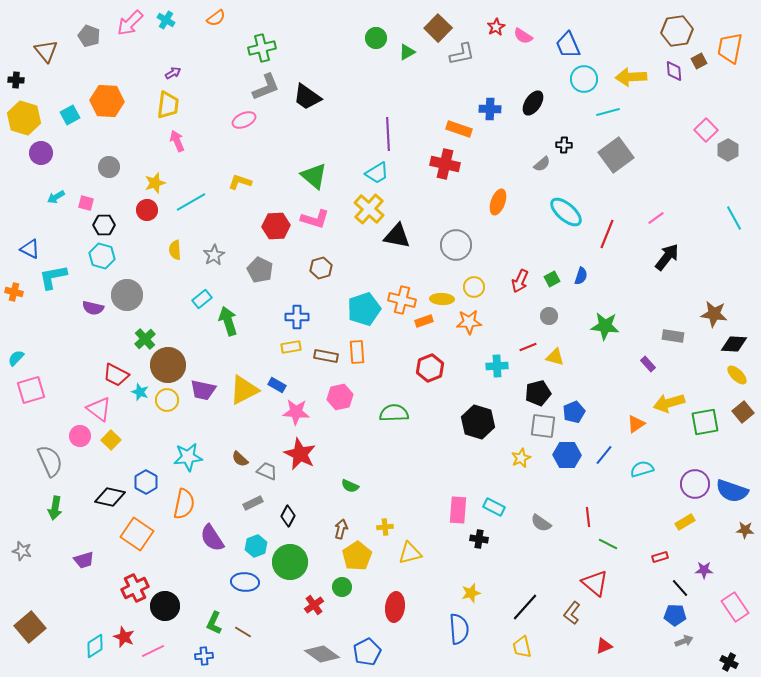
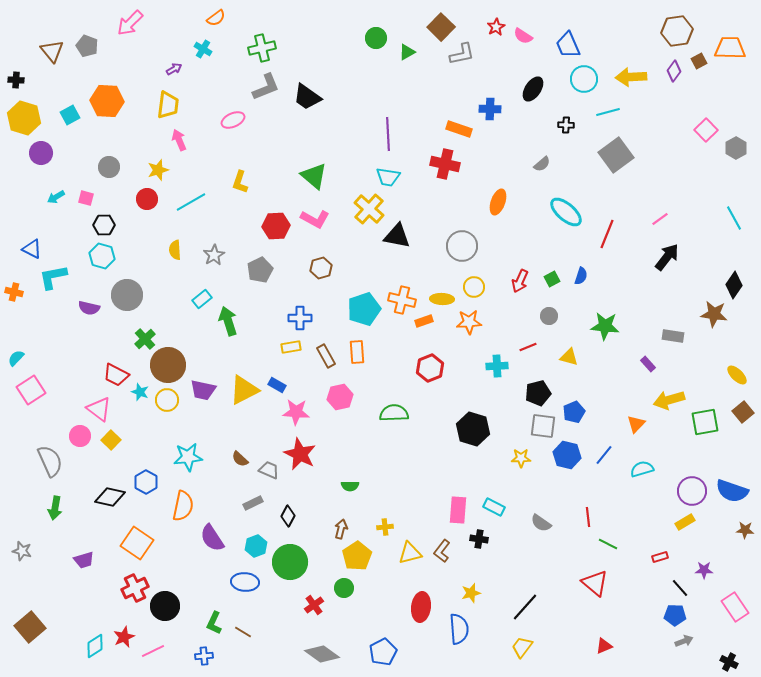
cyan cross at (166, 20): moved 37 px right, 29 px down
brown square at (438, 28): moved 3 px right, 1 px up
gray pentagon at (89, 36): moved 2 px left, 10 px down
orange trapezoid at (730, 48): rotated 80 degrees clockwise
brown triangle at (46, 51): moved 6 px right
purple diamond at (674, 71): rotated 40 degrees clockwise
purple arrow at (173, 73): moved 1 px right, 4 px up
black ellipse at (533, 103): moved 14 px up
pink ellipse at (244, 120): moved 11 px left
pink arrow at (177, 141): moved 2 px right, 1 px up
black cross at (564, 145): moved 2 px right, 20 px up
gray hexagon at (728, 150): moved 8 px right, 2 px up
cyan trapezoid at (377, 173): moved 11 px right, 4 px down; rotated 40 degrees clockwise
yellow L-shape at (240, 182): rotated 90 degrees counterclockwise
yellow star at (155, 183): moved 3 px right, 13 px up
pink square at (86, 203): moved 5 px up
red circle at (147, 210): moved 11 px up
pink line at (656, 218): moved 4 px right, 1 px down
pink L-shape at (315, 219): rotated 12 degrees clockwise
gray circle at (456, 245): moved 6 px right, 1 px down
blue triangle at (30, 249): moved 2 px right
gray pentagon at (260, 270): rotated 20 degrees clockwise
purple semicircle at (93, 308): moved 4 px left
blue cross at (297, 317): moved 3 px right, 1 px down
black diamond at (734, 344): moved 59 px up; rotated 60 degrees counterclockwise
brown rectangle at (326, 356): rotated 50 degrees clockwise
yellow triangle at (555, 357): moved 14 px right
pink square at (31, 390): rotated 16 degrees counterclockwise
yellow arrow at (669, 403): moved 3 px up
black hexagon at (478, 422): moved 5 px left, 7 px down
orange triangle at (636, 424): rotated 12 degrees counterclockwise
blue hexagon at (567, 455): rotated 12 degrees clockwise
yellow star at (521, 458): rotated 24 degrees clockwise
gray trapezoid at (267, 471): moved 2 px right, 1 px up
purple circle at (695, 484): moved 3 px left, 7 px down
green semicircle at (350, 486): rotated 24 degrees counterclockwise
orange semicircle at (184, 504): moved 1 px left, 2 px down
orange square at (137, 534): moved 9 px down
green circle at (342, 587): moved 2 px right, 1 px down
red ellipse at (395, 607): moved 26 px right
brown L-shape at (572, 613): moved 130 px left, 62 px up
red star at (124, 637): rotated 25 degrees clockwise
yellow trapezoid at (522, 647): rotated 50 degrees clockwise
blue pentagon at (367, 652): moved 16 px right
